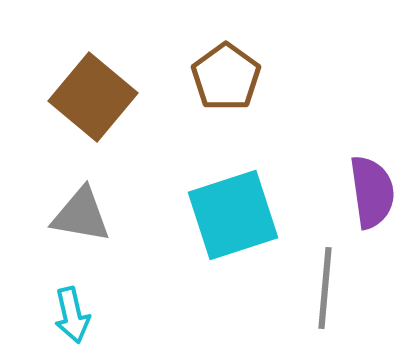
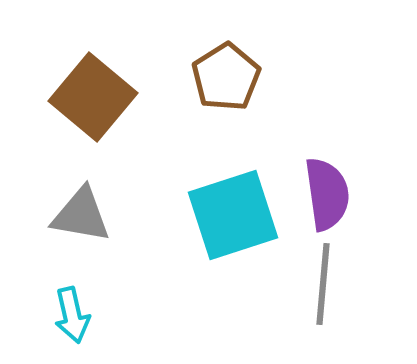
brown pentagon: rotated 4 degrees clockwise
purple semicircle: moved 45 px left, 2 px down
gray line: moved 2 px left, 4 px up
